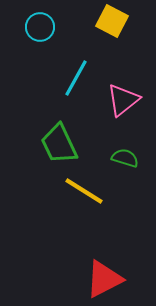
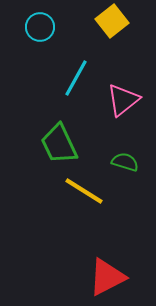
yellow square: rotated 24 degrees clockwise
green semicircle: moved 4 px down
red triangle: moved 3 px right, 2 px up
